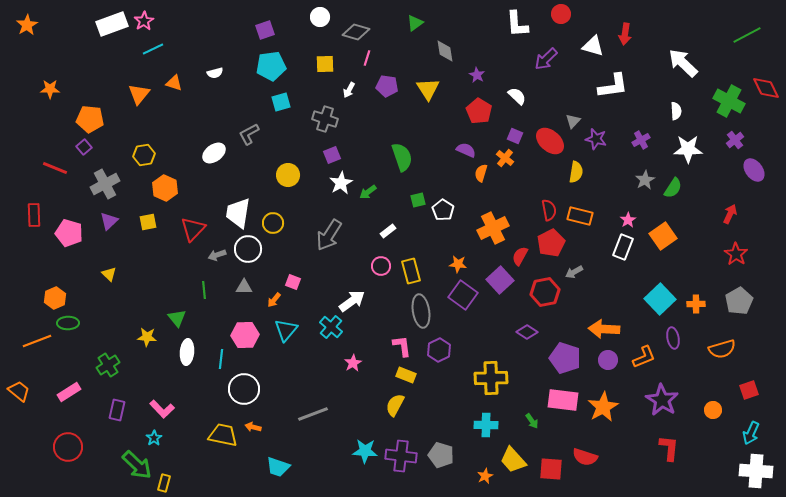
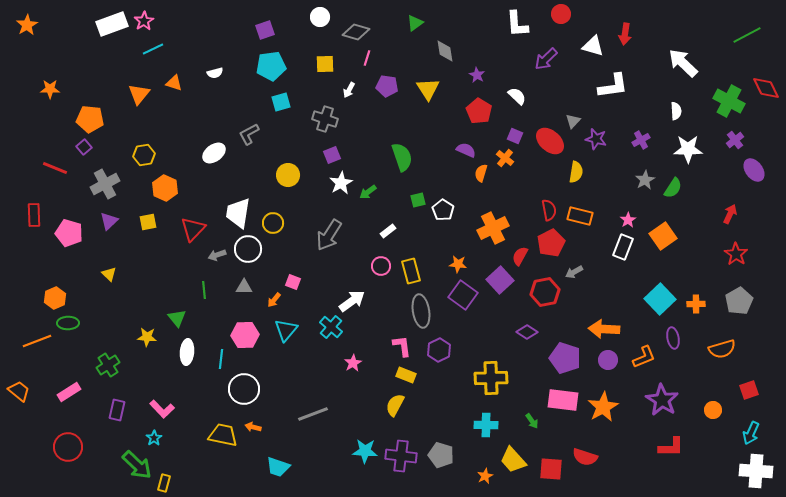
red L-shape at (669, 448): moved 2 px right, 1 px up; rotated 84 degrees clockwise
